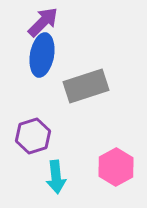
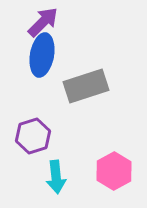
pink hexagon: moved 2 px left, 4 px down
